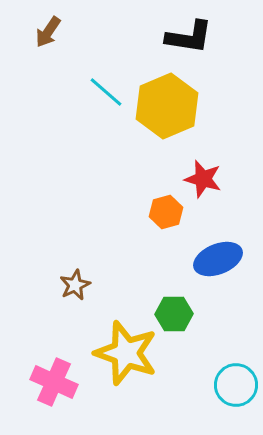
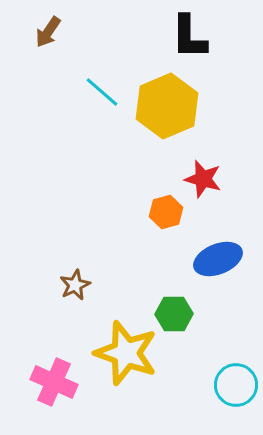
black L-shape: rotated 81 degrees clockwise
cyan line: moved 4 px left
